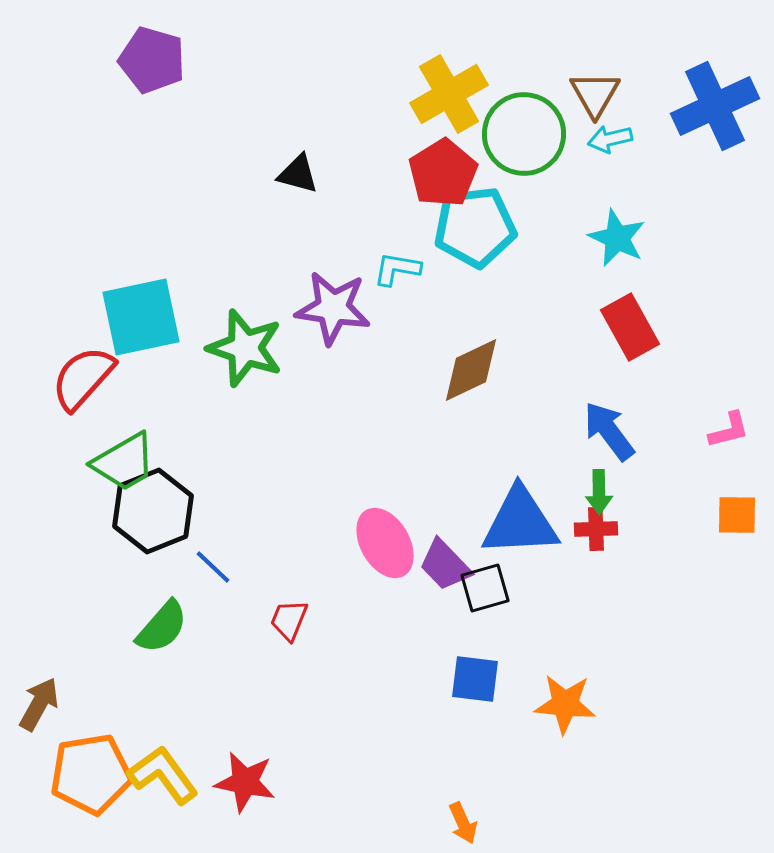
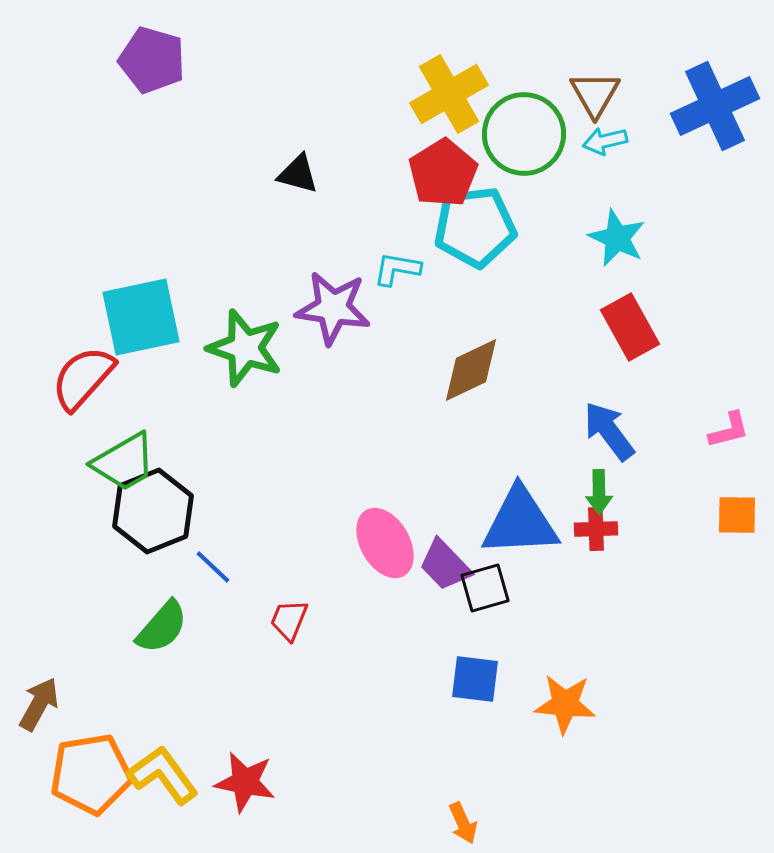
cyan arrow: moved 5 px left, 2 px down
